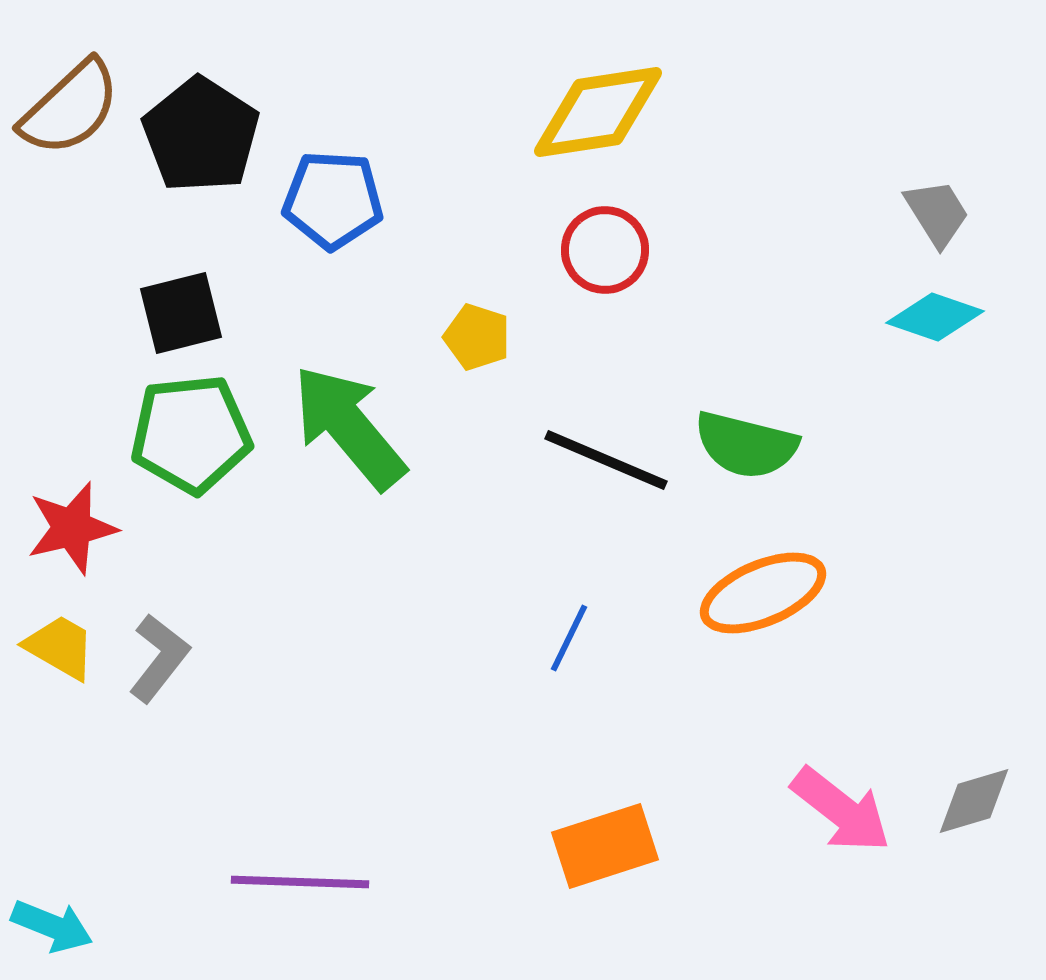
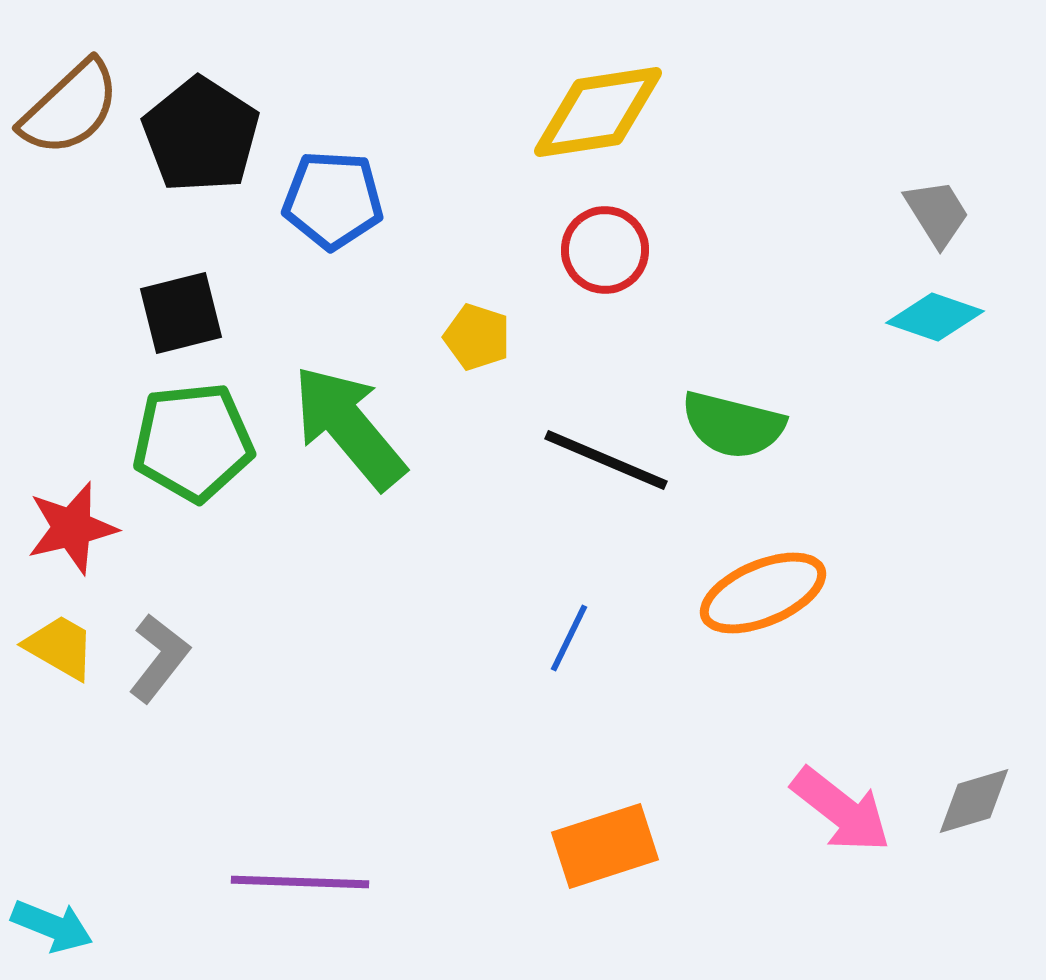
green pentagon: moved 2 px right, 8 px down
green semicircle: moved 13 px left, 20 px up
